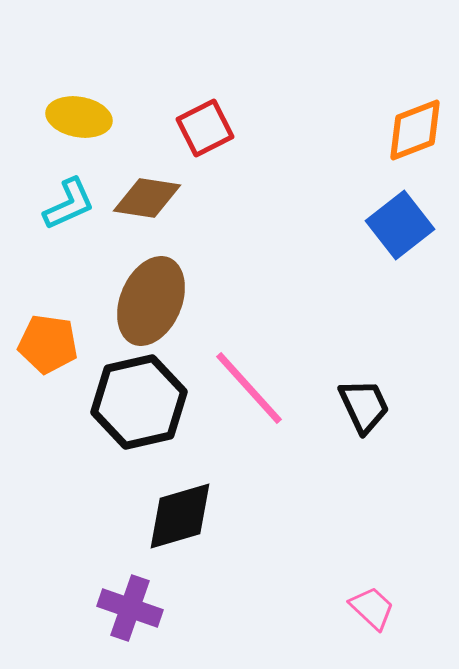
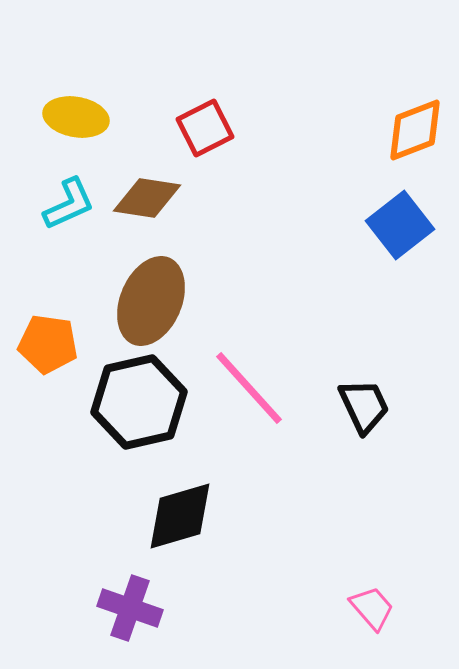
yellow ellipse: moved 3 px left
pink trapezoid: rotated 6 degrees clockwise
